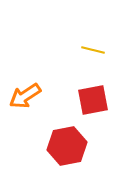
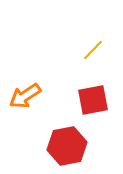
yellow line: rotated 60 degrees counterclockwise
